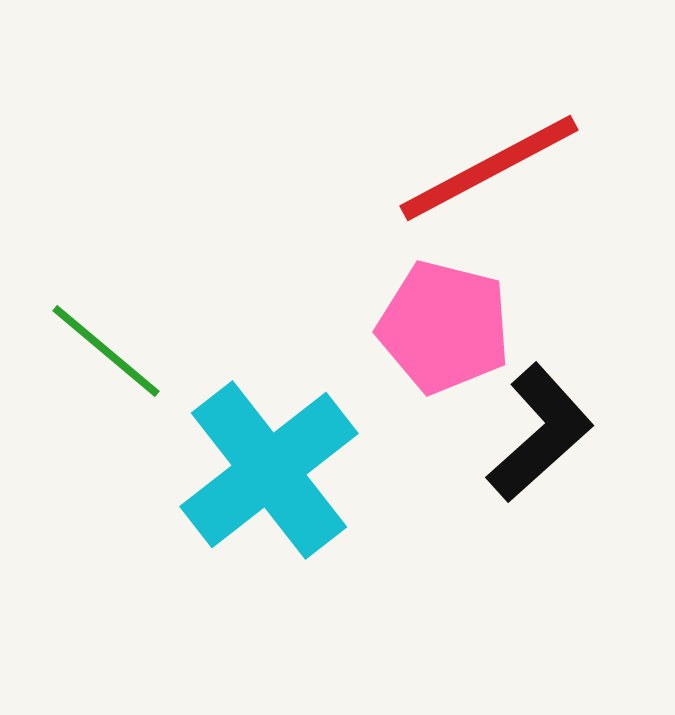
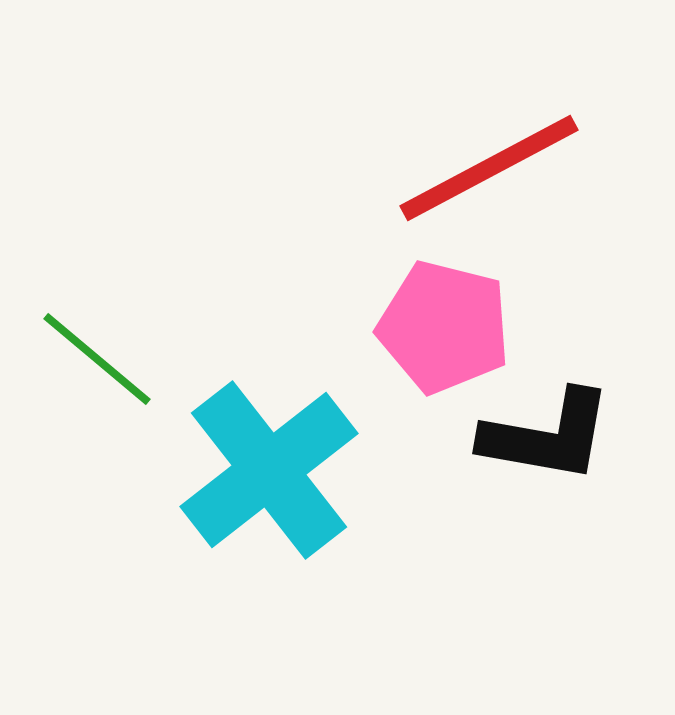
green line: moved 9 px left, 8 px down
black L-shape: moved 7 px right, 3 px down; rotated 52 degrees clockwise
